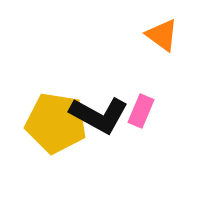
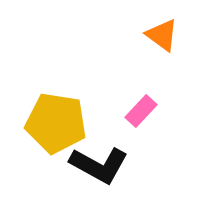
pink rectangle: rotated 20 degrees clockwise
black L-shape: moved 50 px down
